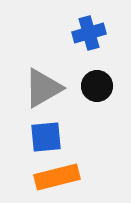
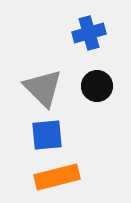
gray triangle: rotated 45 degrees counterclockwise
blue square: moved 1 px right, 2 px up
